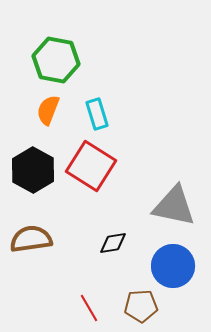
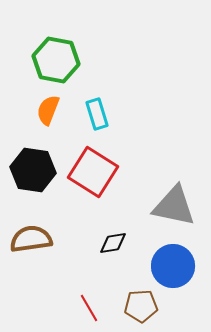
red square: moved 2 px right, 6 px down
black hexagon: rotated 21 degrees counterclockwise
